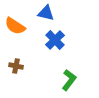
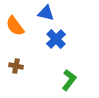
orange semicircle: rotated 20 degrees clockwise
blue cross: moved 1 px right, 1 px up
